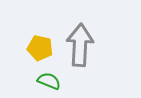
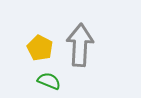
yellow pentagon: rotated 15 degrees clockwise
